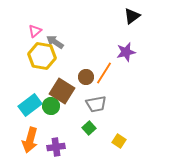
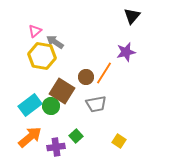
black triangle: rotated 12 degrees counterclockwise
green square: moved 13 px left, 8 px down
orange arrow: moved 3 px up; rotated 145 degrees counterclockwise
